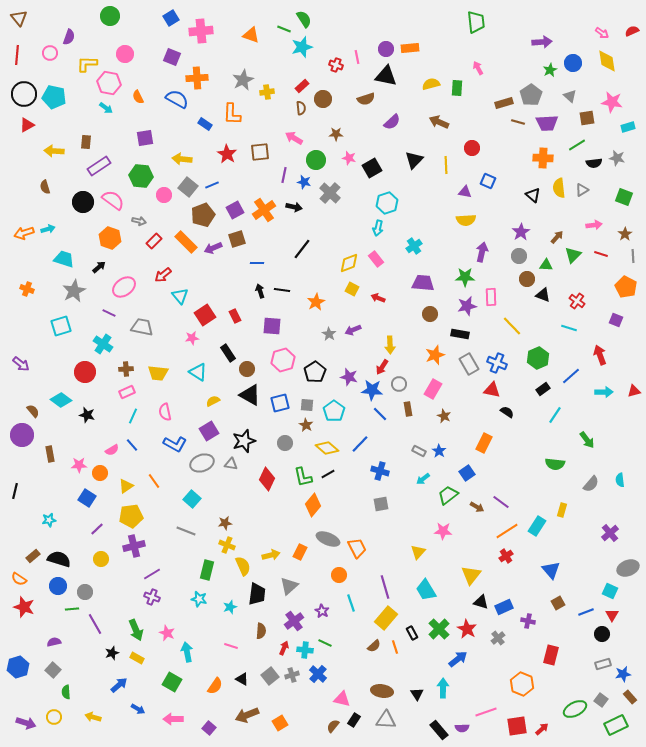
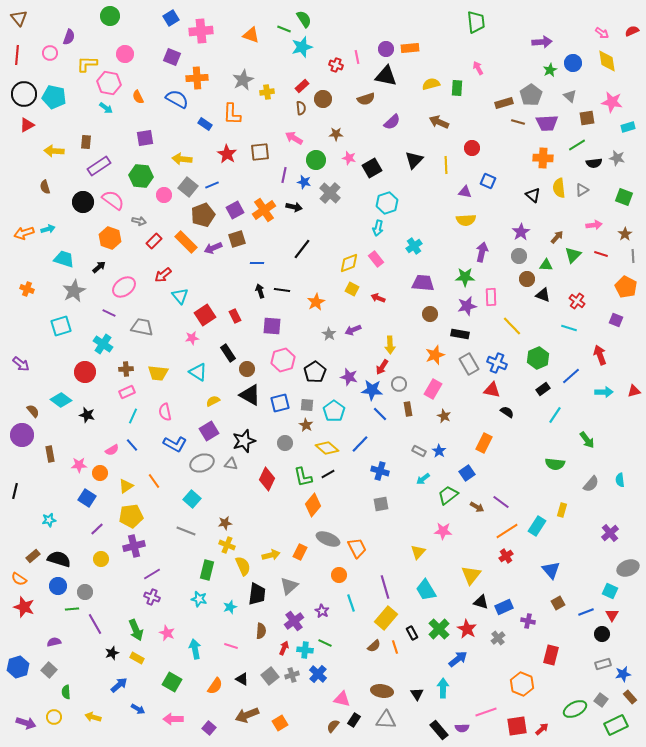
cyan arrow at (187, 652): moved 8 px right, 3 px up
gray square at (53, 670): moved 4 px left
